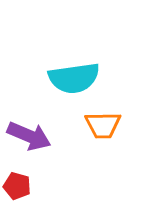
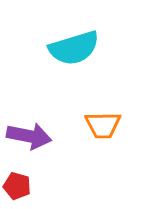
cyan semicircle: moved 30 px up; rotated 9 degrees counterclockwise
purple arrow: rotated 12 degrees counterclockwise
